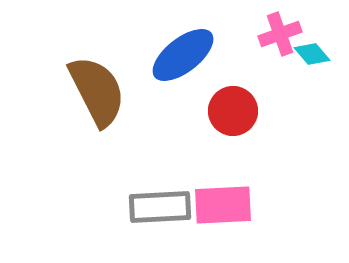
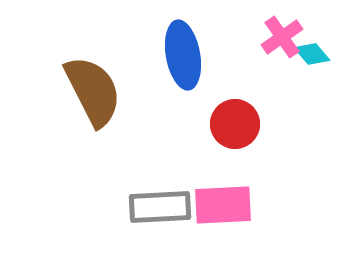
pink cross: moved 2 px right, 3 px down; rotated 15 degrees counterclockwise
blue ellipse: rotated 62 degrees counterclockwise
brown semicircle: moved 4 px left
red circle: moved 2 px right, 13 px down
